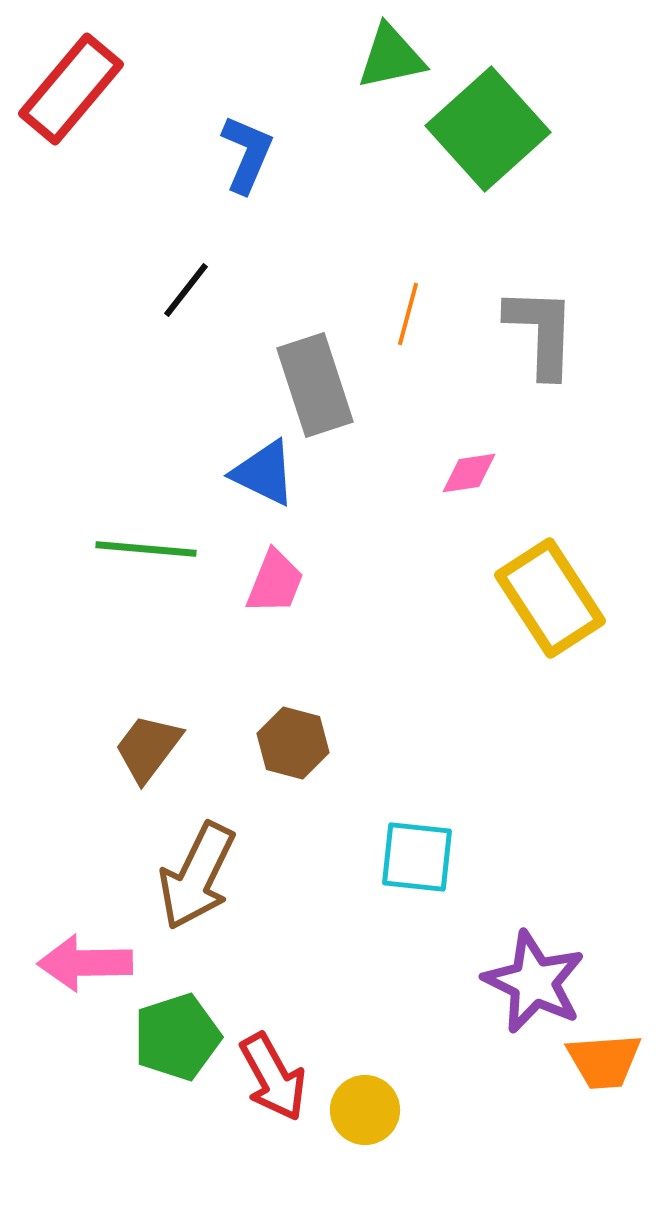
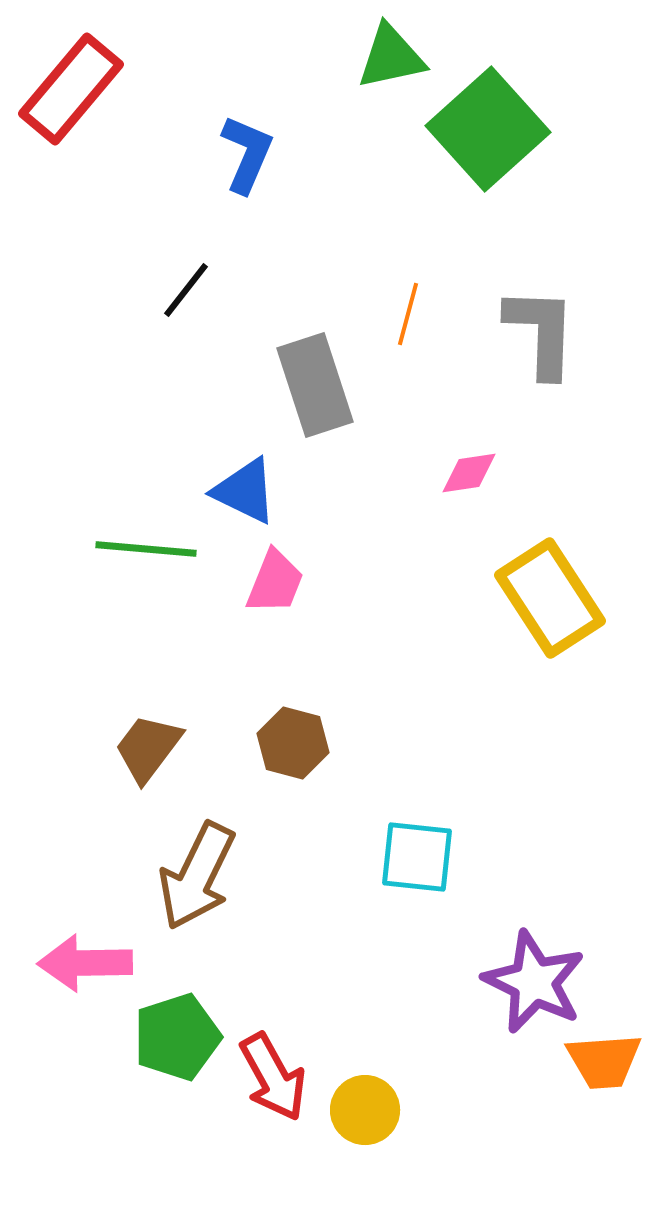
blue triangle: moved 19 px left, 18 px down
